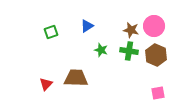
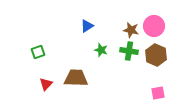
green square: moved 13 px left, 20 px down
